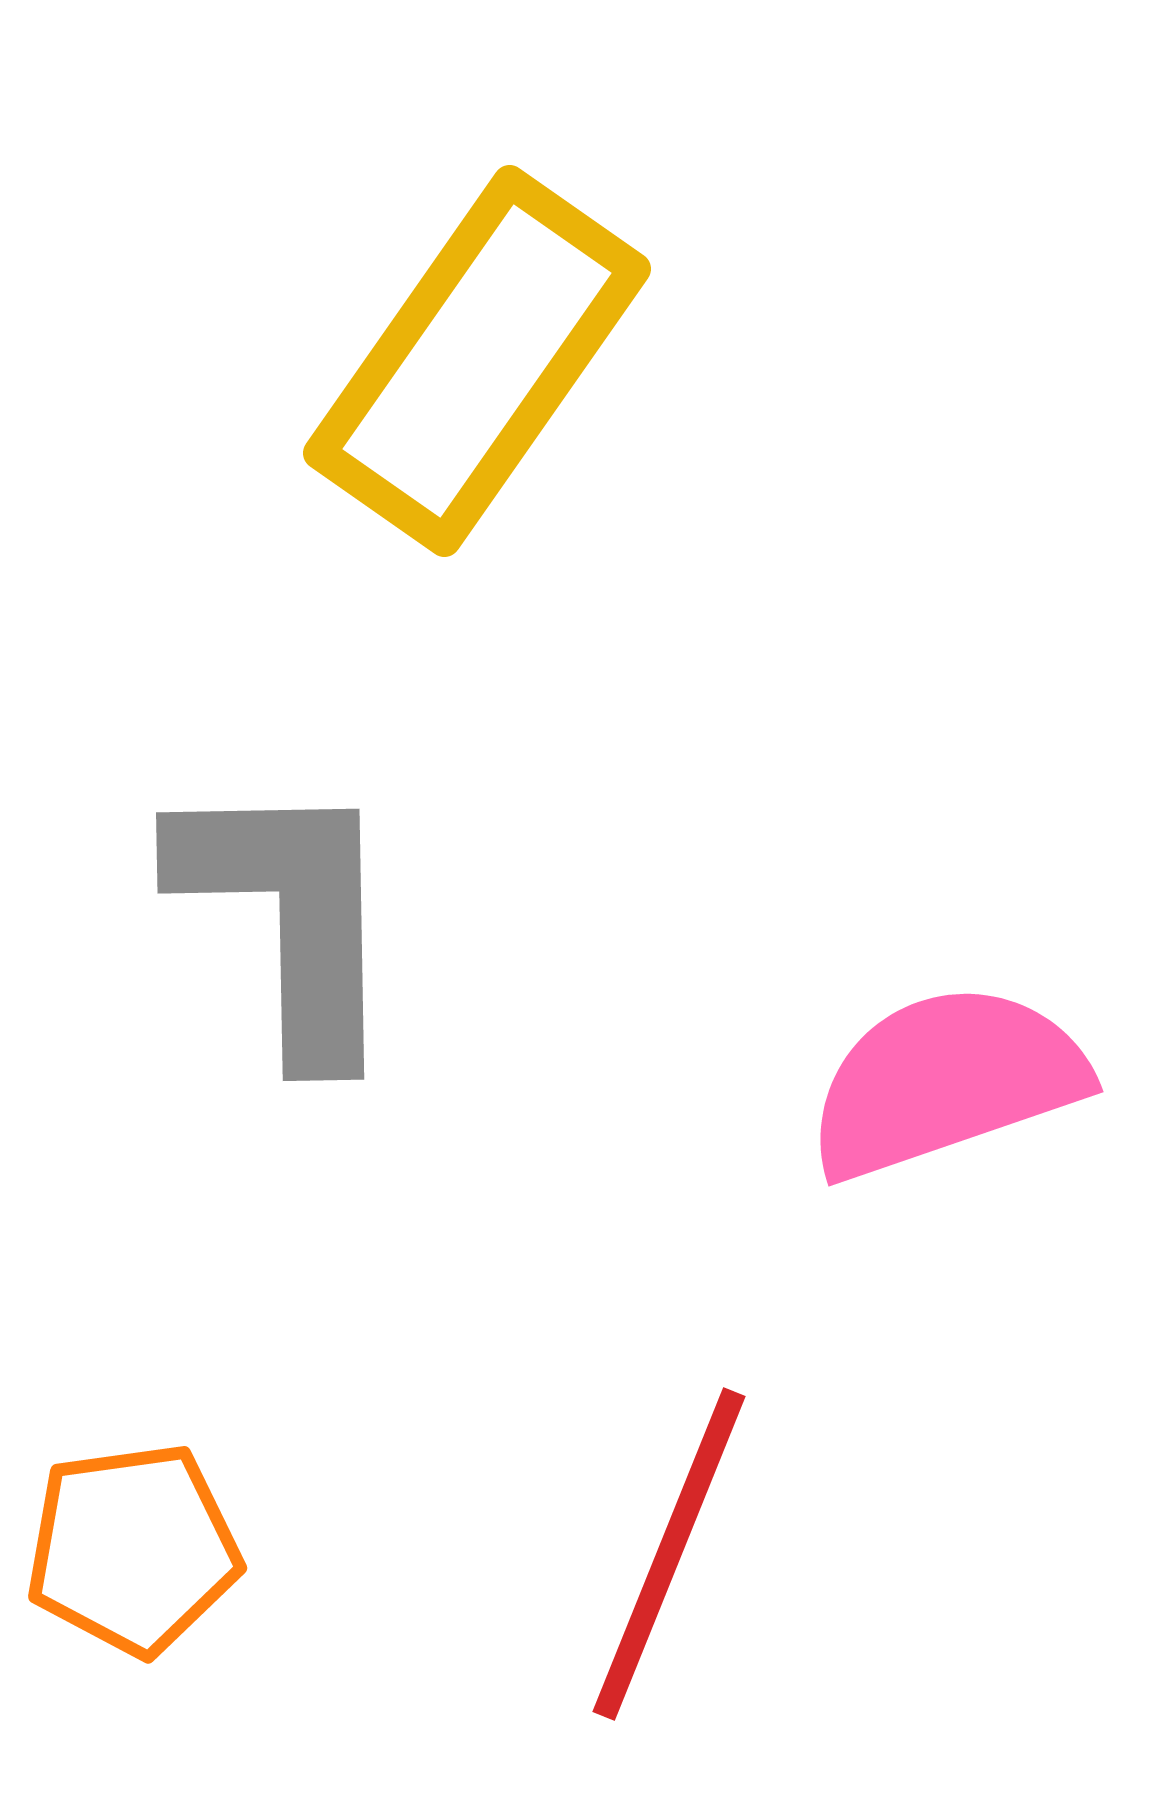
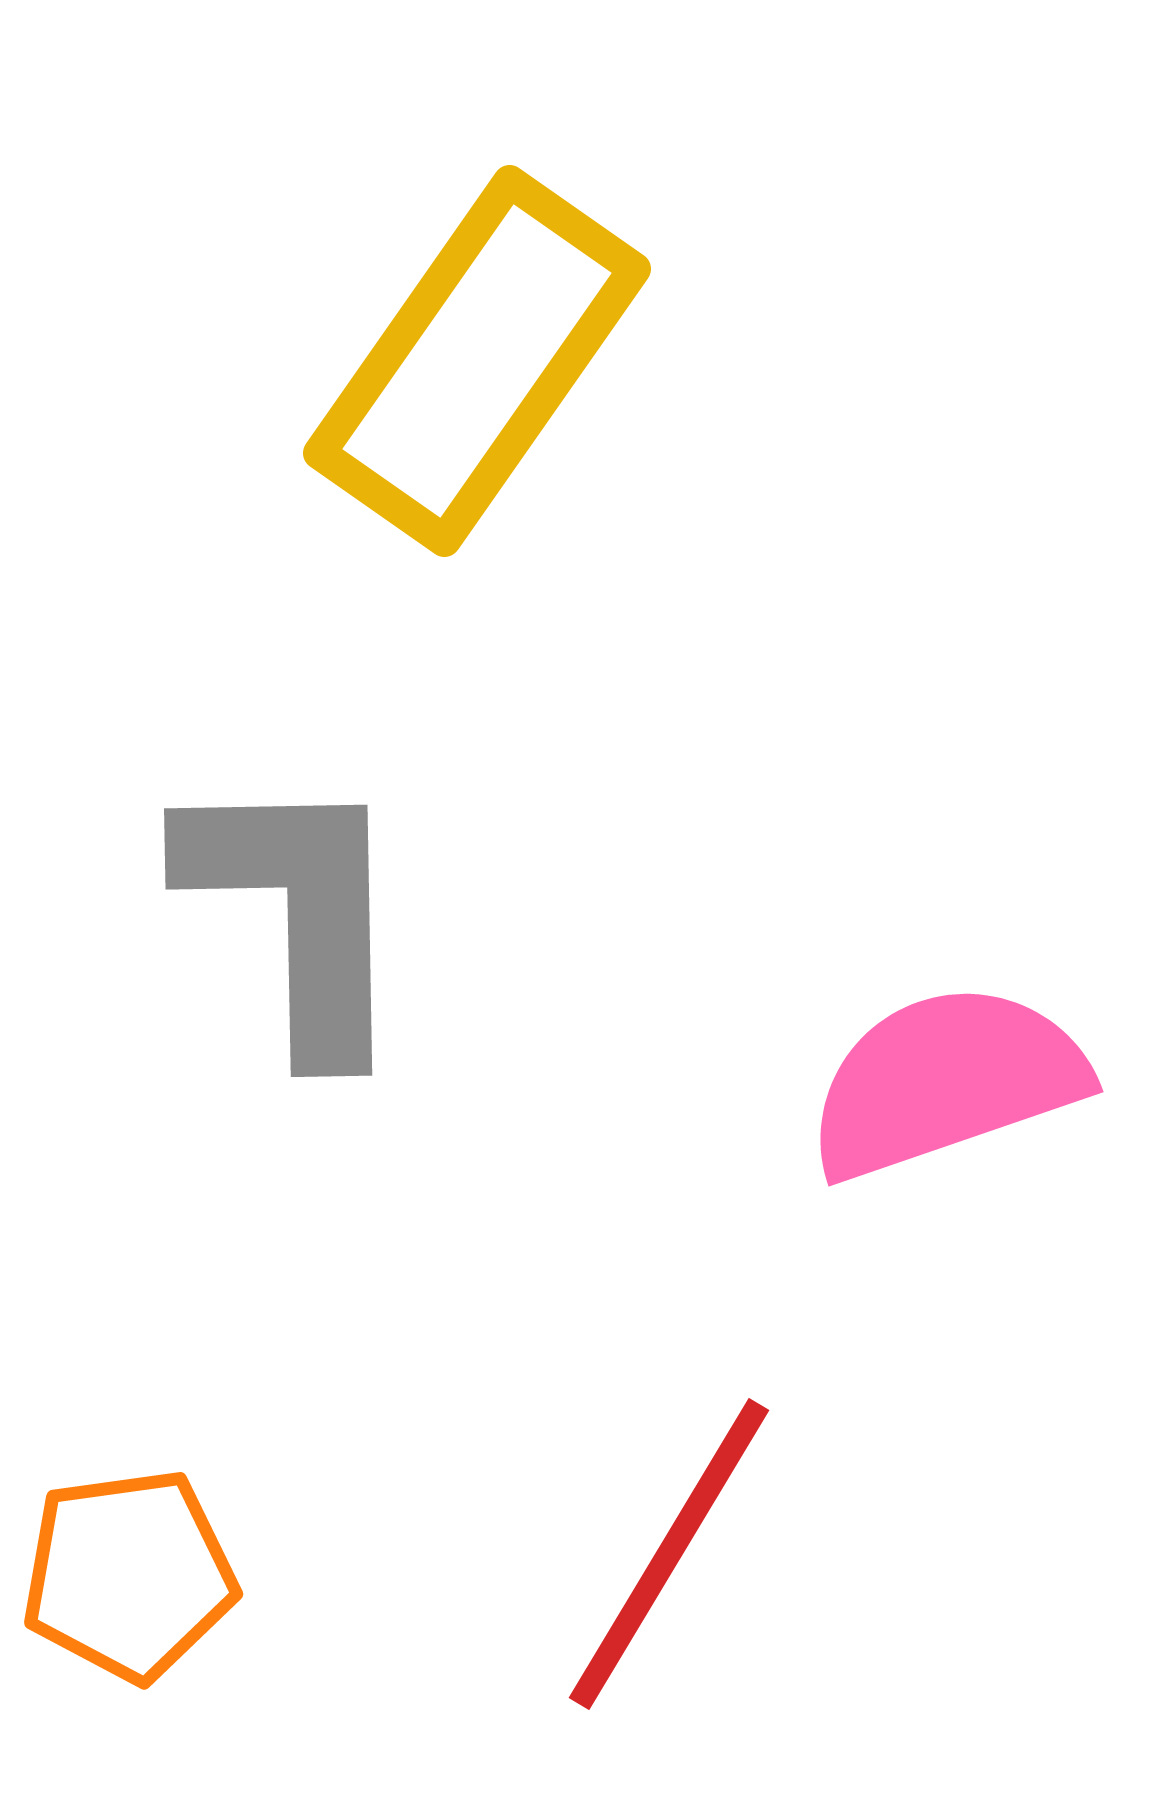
gray L-shape: moved 8 px right, 4 px up
orange pentagon: moved 4 px left, 26 px down
red line: rotated 9 degrees clockwise
